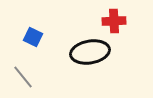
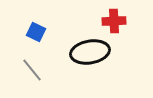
blue square: moved 3 px right, 5 px up
gray line: moved 9 px right, 7 px up
